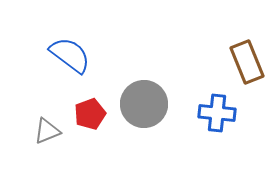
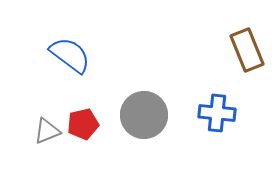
brown rectangle: moved 12 px up
gray circle: moved 11 px down
red pentagon: moved 7 px left, 10 px down; rotated 8 degrees clockwise
